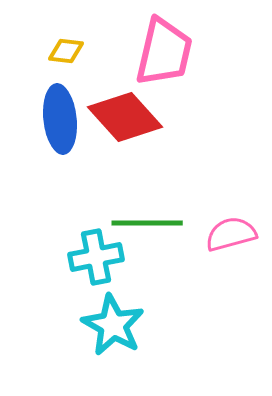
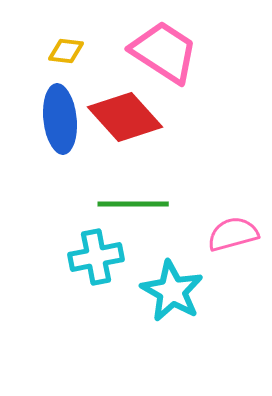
pink trapezoid: rotated 70 degrees counterclockwise
green line: moved 14 px left, 19 px up
pink semicircle: moved 2 px right
cyan star: moved 59 px right, 34 px up
